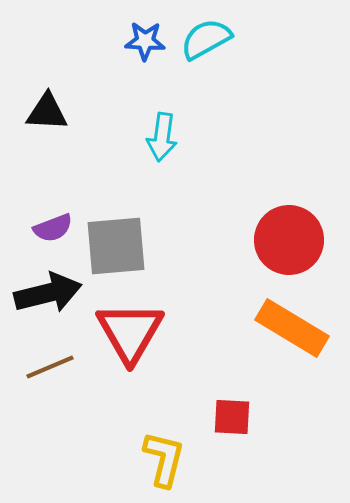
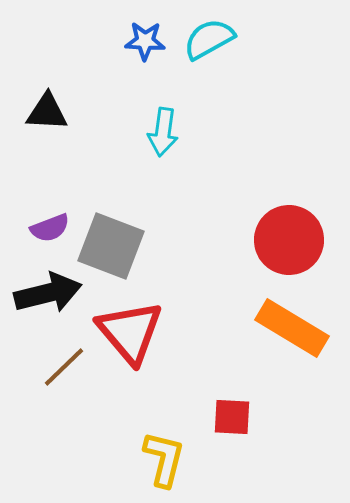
cyan semicircle: moved 3 px right
cyan arrow: moved 1 px right, 5 px up
purple semicircle: moved 3 px left
gray square: moved 5 px left; rotated 26 degrees clockwise
red triangle: rotated 10 degrees counterclockwise
brown line: moved 14 px right; rotated 21 degrees counterclockwise
